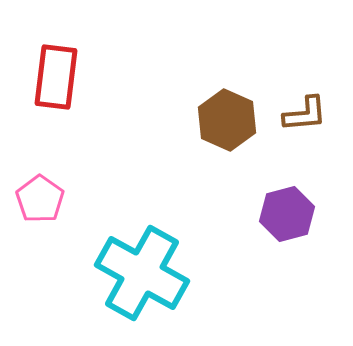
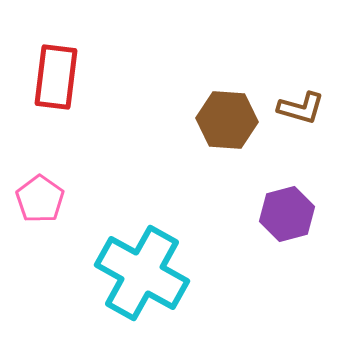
brown L-shape: moved 4 px left, 6 px up; rotated 21 degrees clockwise
brown hexagon: rotated 20 degrees counterclockwise
